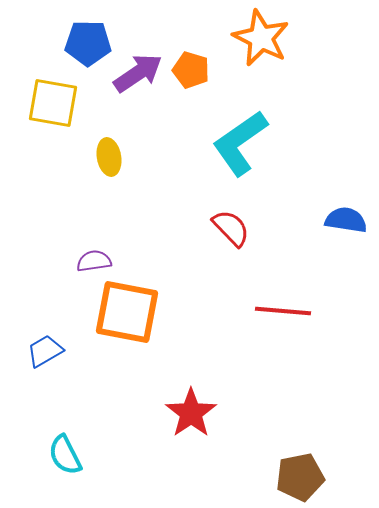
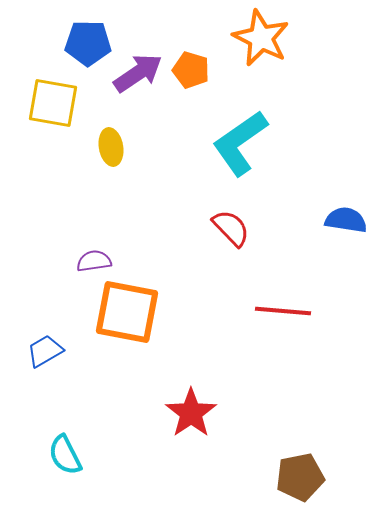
yellow ellipse: moved 2 px right, 10 px up
